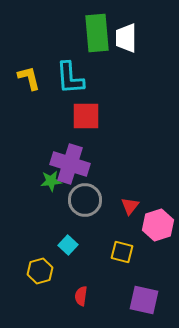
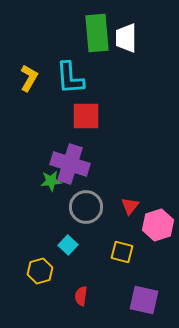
yellow L-shape: rotated 44 degrees clockwise
gray circle: moved 1 px right, 7 px down
